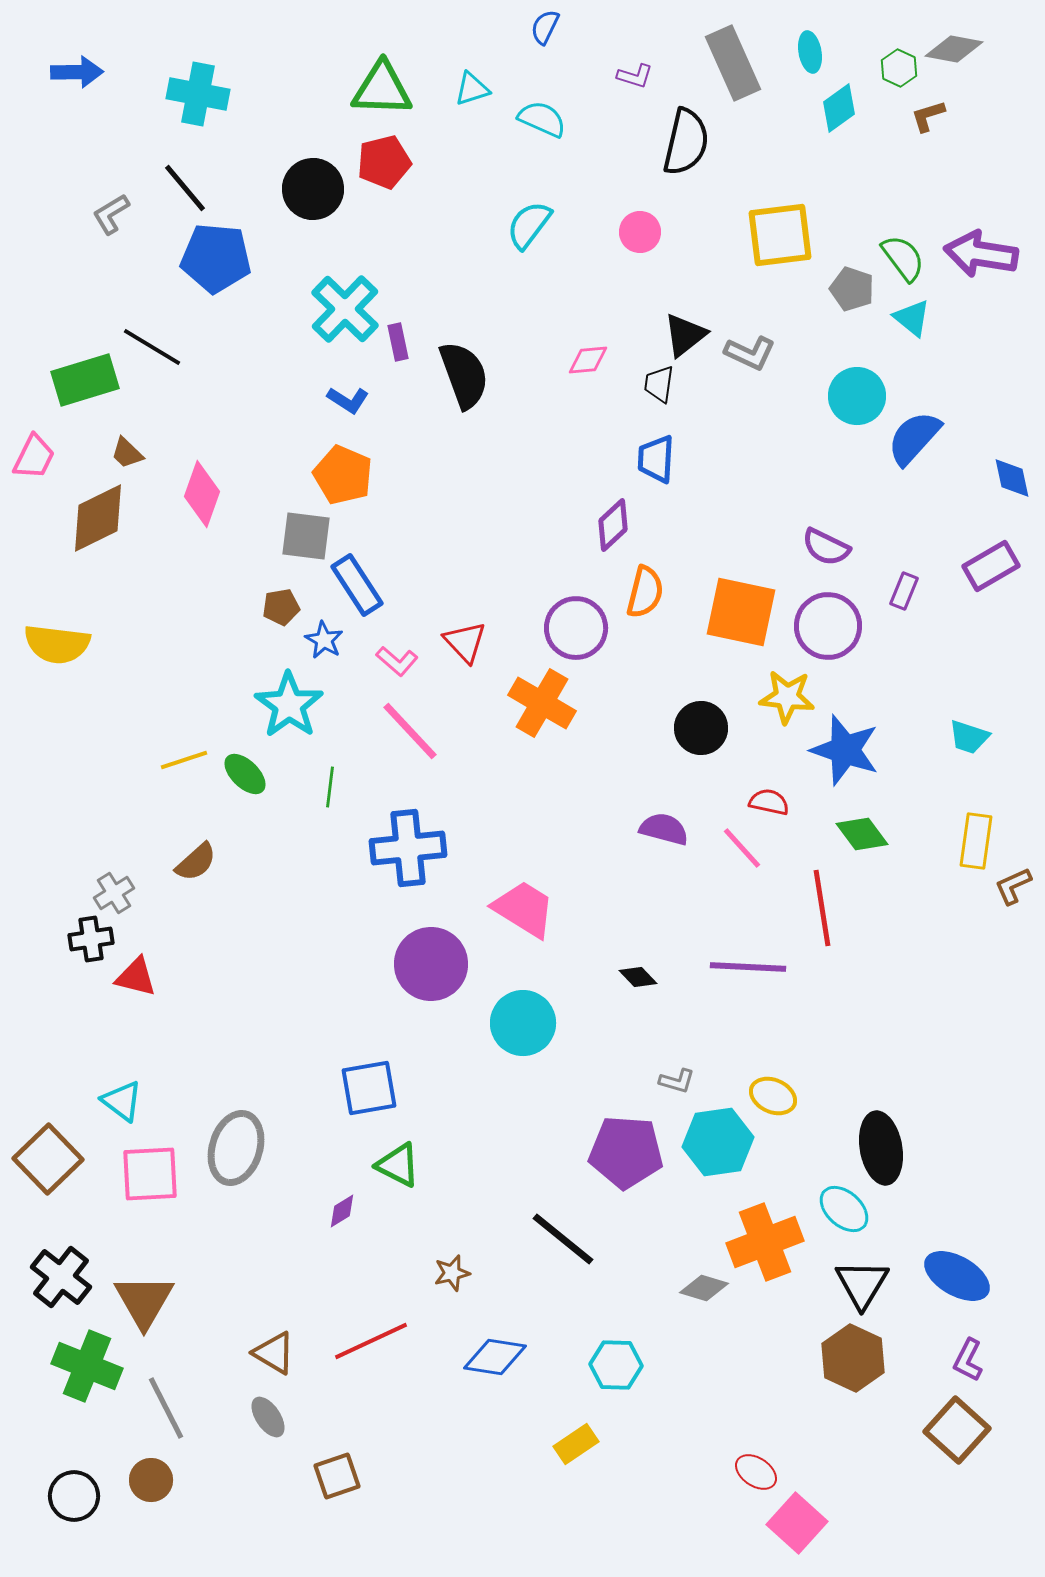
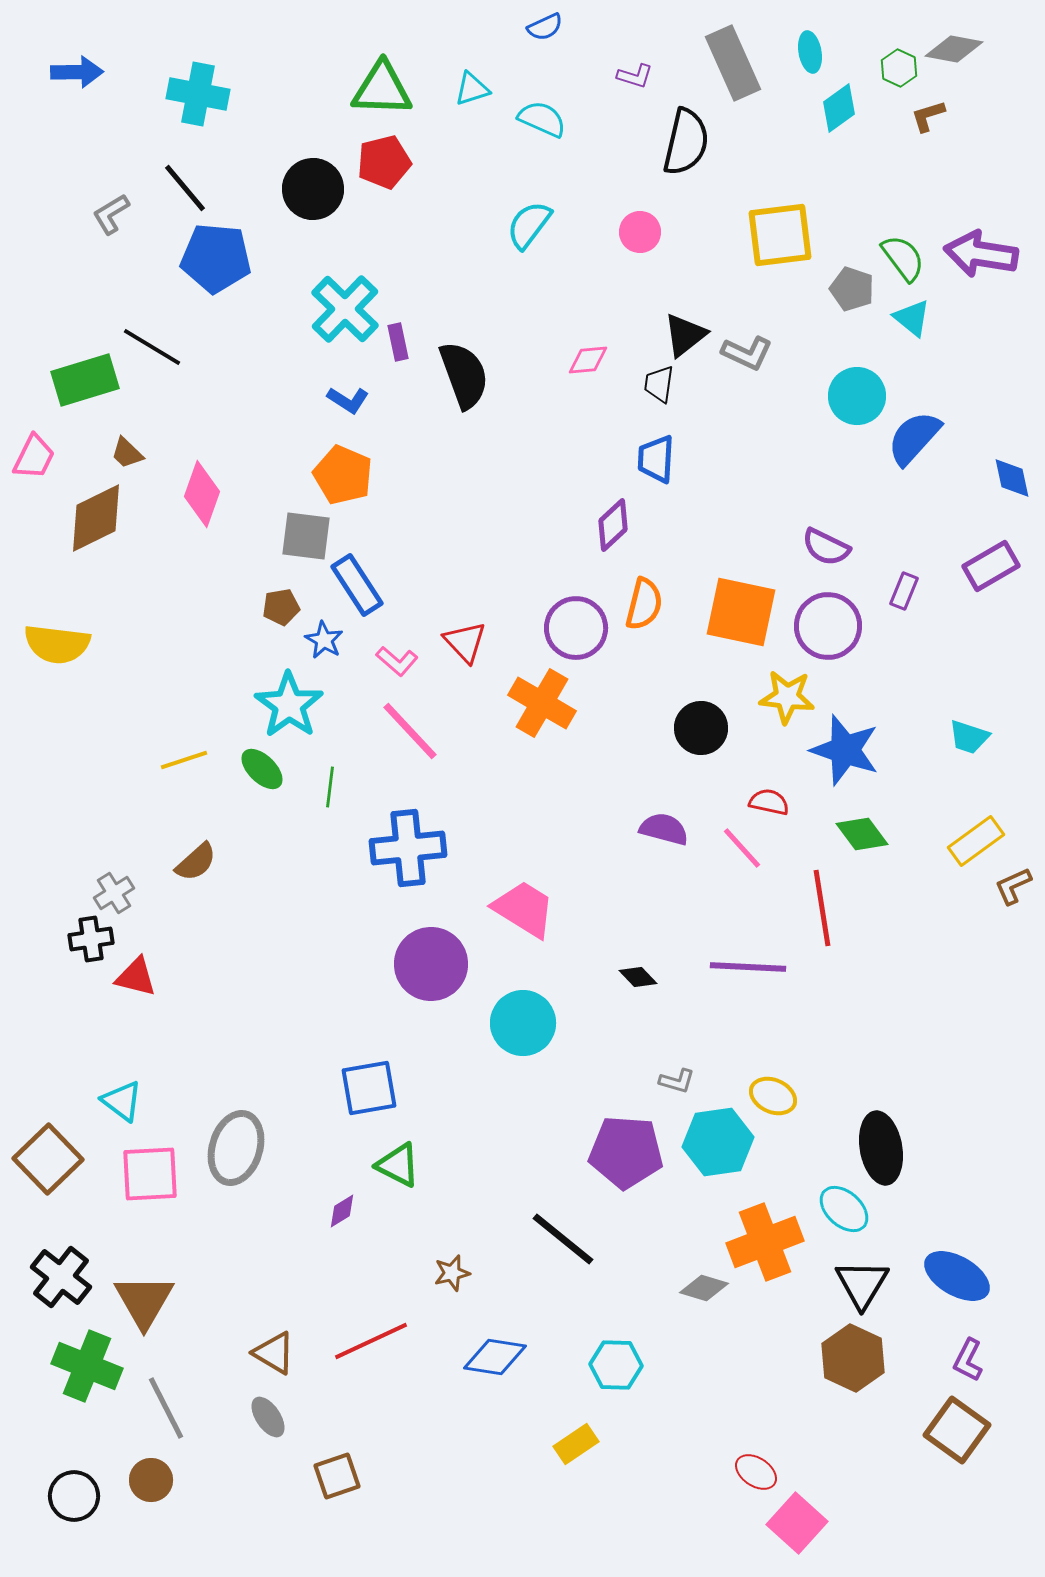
blue semicircle at (545, 27): rotated 141 degrees counterclockwise
gray L-shape at (750, 353): moved 3 px left
brown diamond at (98, 518): moved 2 px left
orange semicircle at (645, 592): moved 1 px left, 12 px down
green ellipse at (245, 774): moved 17 px right, 5 px up
yellow rectangle at (976, 841): rotated 46 degrees clockwise
brown square at (957, 1430): rotated 6 degrees counterclockwise
